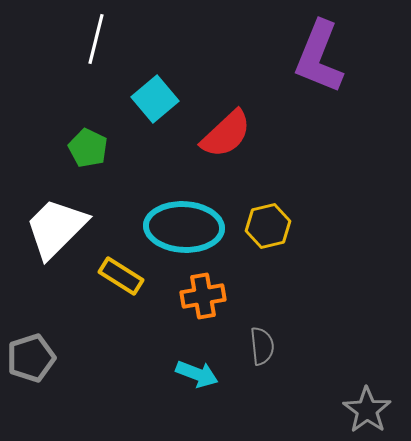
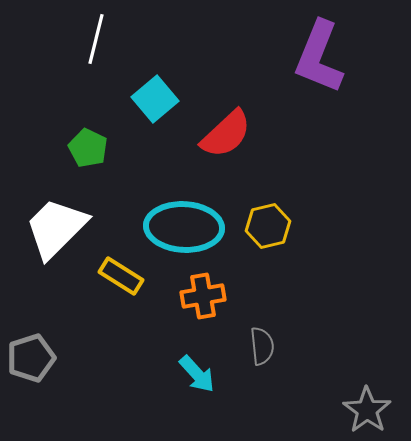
cyan arrow: rotated 27 degrees clockwise
